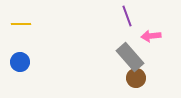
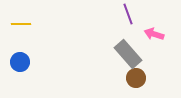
purple line: moved 1 px right, 2 px up
pink arrow: moved 3 px right, 2 px up; rotated 24 degrees clockwise
gray rectangle: moved 2 px left, 3 px up
